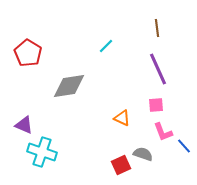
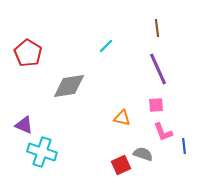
orange triangle: rotated 12 degrees counterclockwise
blue line: rotated 35 degrees clockwise
